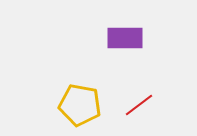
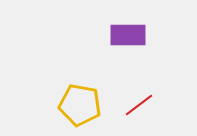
purple rectangle: moved 3 px right, 3 px up
